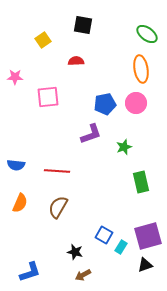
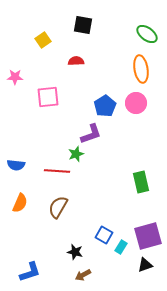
blue pentagon: moved 2 px down; rotated 20 degrees counterclockwise
green star: moved 48 px left, 7 px down
